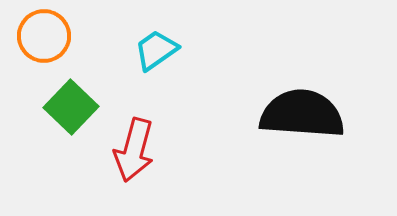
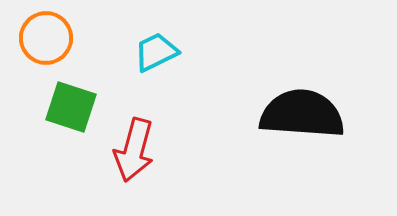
orange circle: moved 2 px right, 2 px down
cyan trapezoid: moved 2 px down; rotated 9 degrees clockwise
green square: rotated 26 degrees counterclockwise
